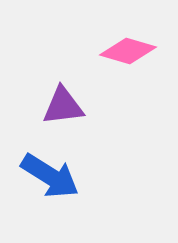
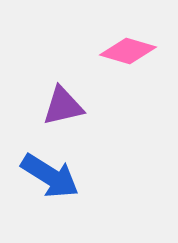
purple triangle: rotated 6 degrees counterclockwise
